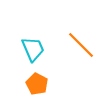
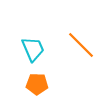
orange pentagon: rotated 25 degrees counterclockwise
